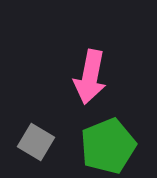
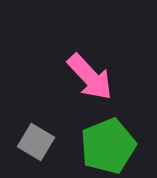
pink arrow: rotated 54 degrees counterclockwise
